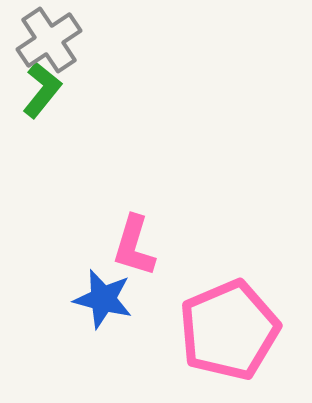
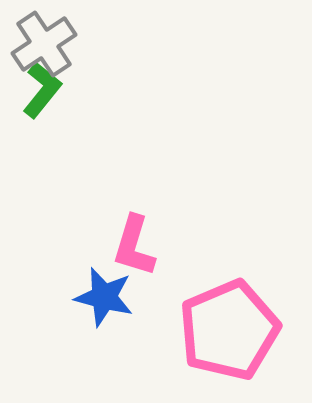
gray cross: moved 5 px left, 4 px down
blue star: moved 1 px right, 2 px up
